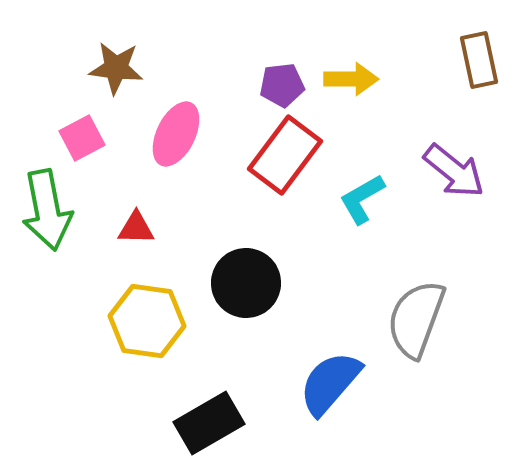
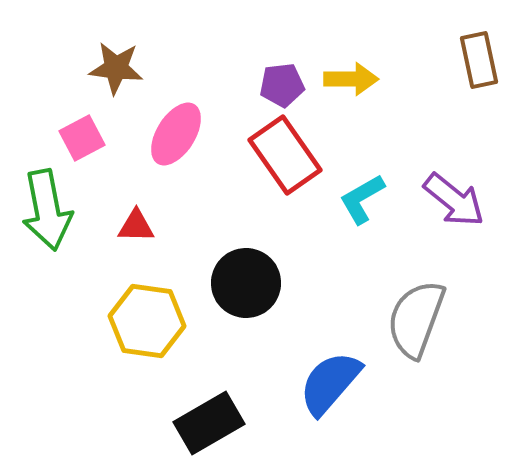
pink ellipse: rotated 6 degrees clockwise
red rectangle: rotated 72 degrees counterclockwise
purple arrow: moved 29 px down
red triangle: moved 2 px up
